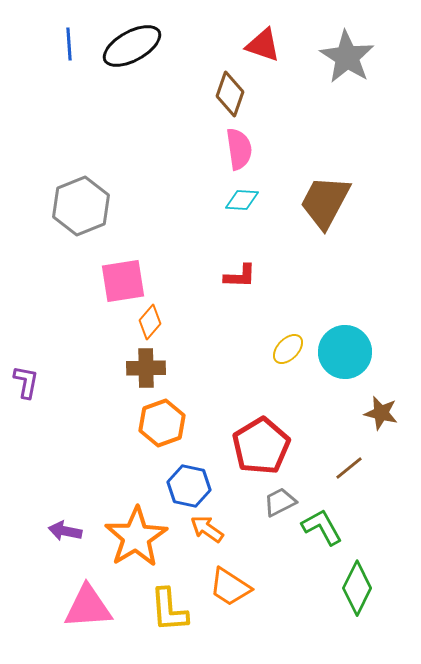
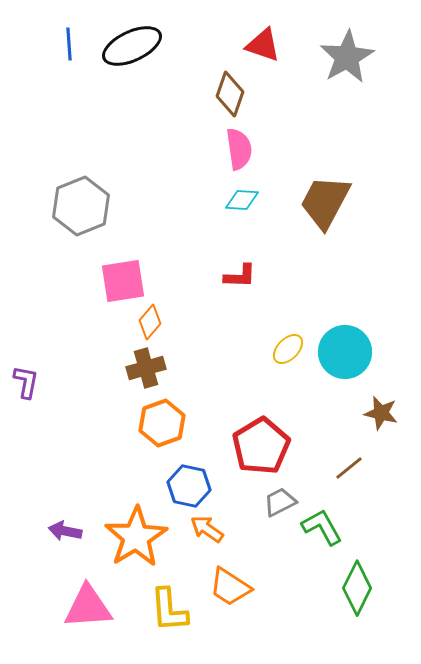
black ellipse: rotated 4 degrees clockwise
gray star: rotated 10 degrees clockwise
brown cross: rotated 15 degrees counterclockwise
